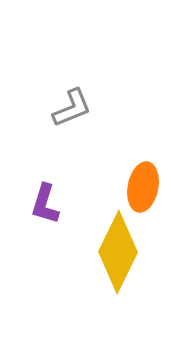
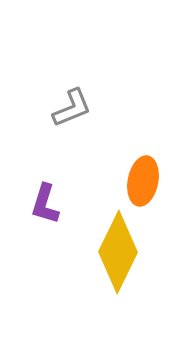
orange ellipse: moved 6 px up
